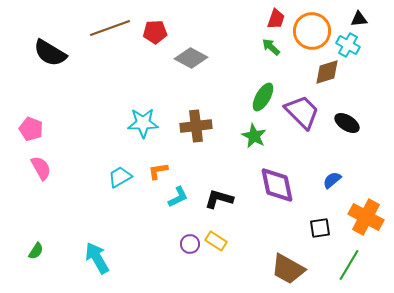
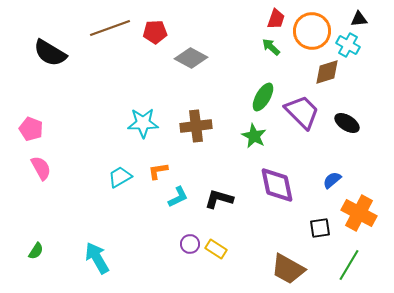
orange cross: moved 7 px left, 4 px up
yellow rectangle: moved 8 px down
